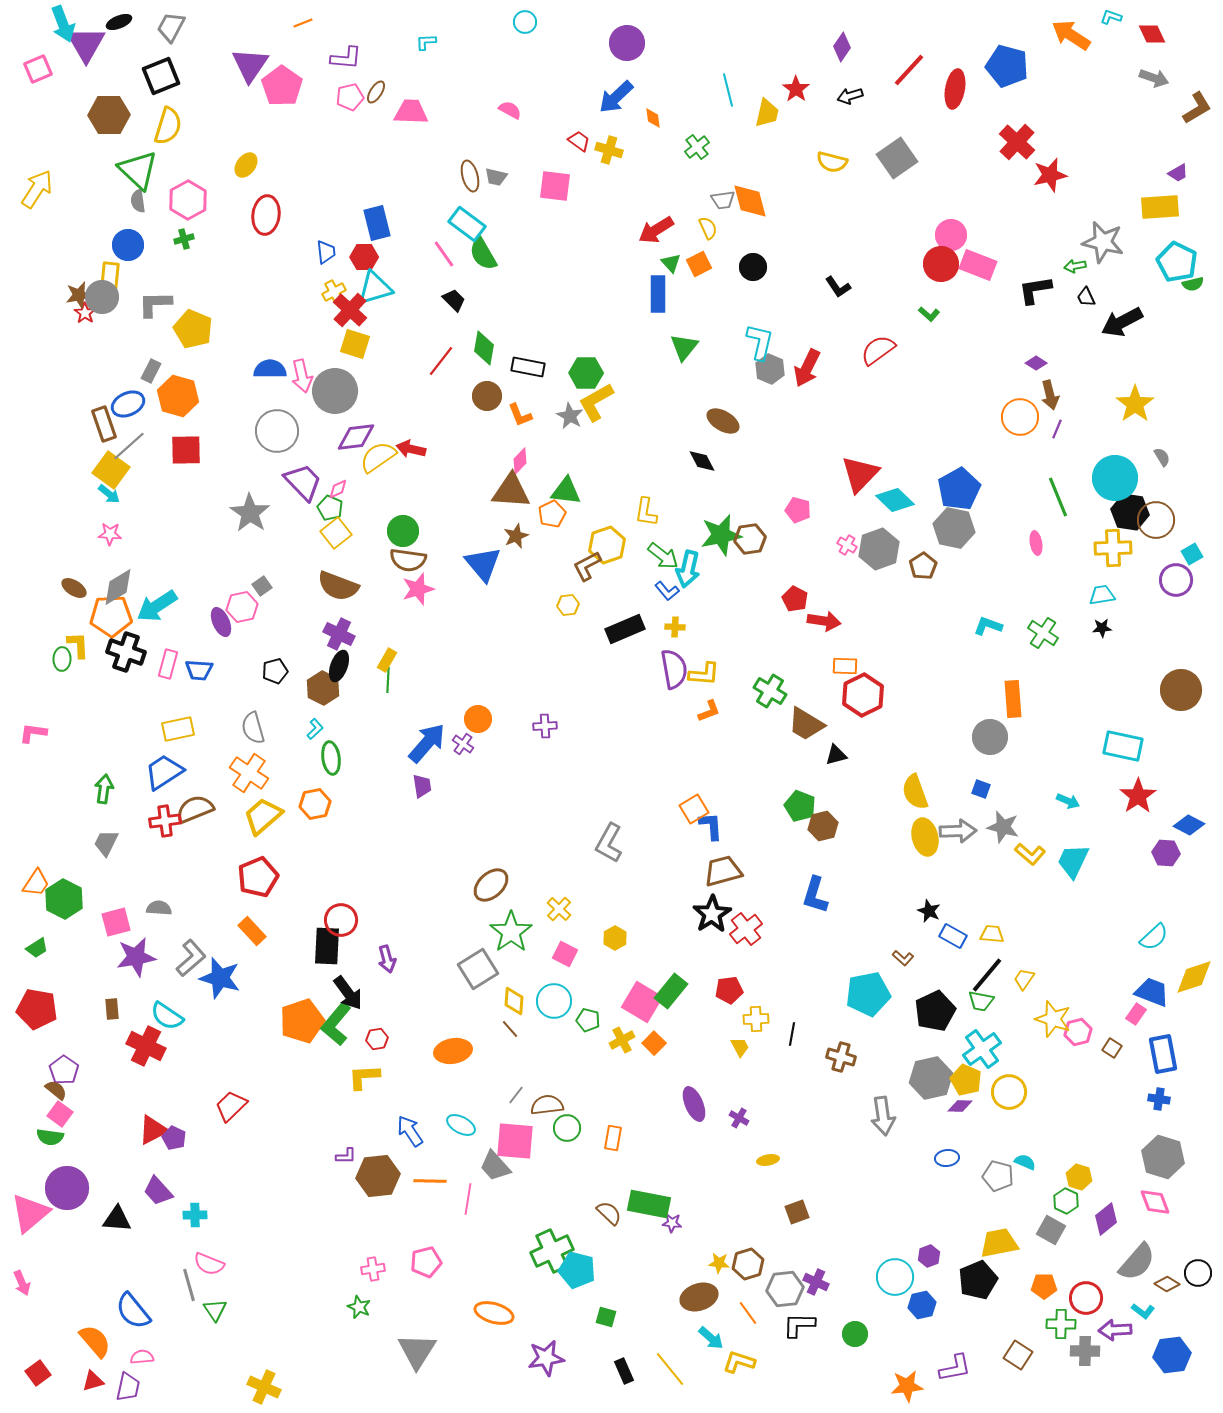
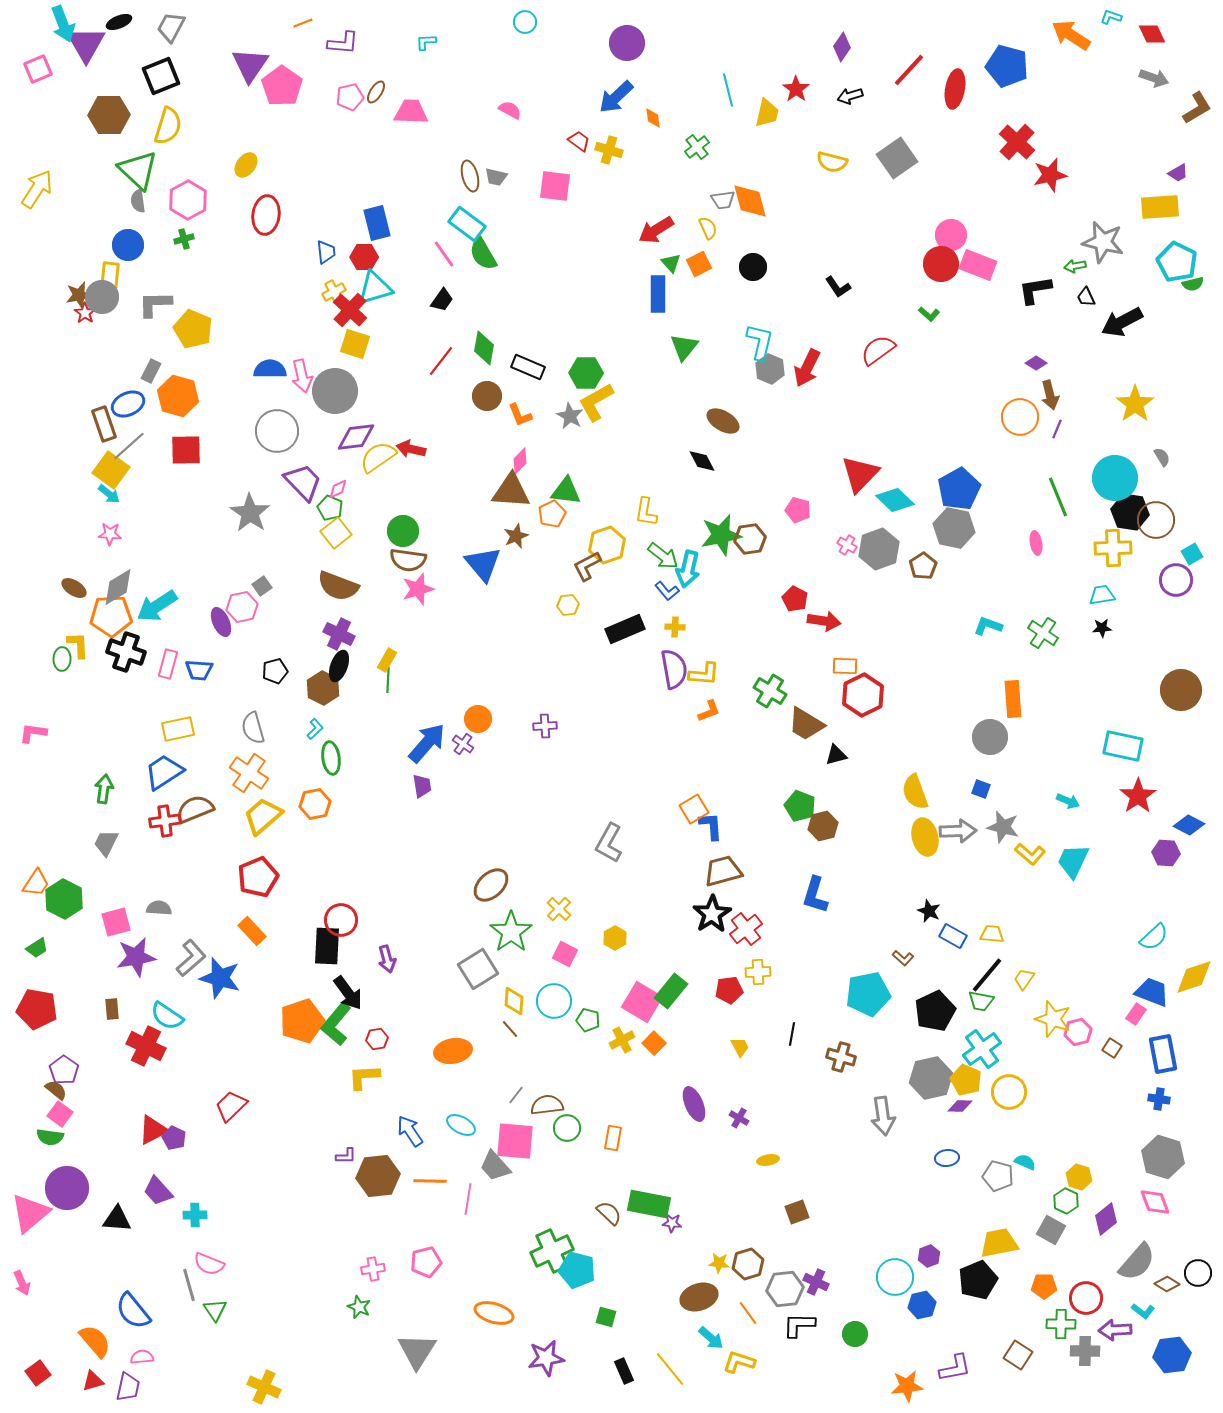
purple L-shape at (346, 58): moved 3 px left, 15 px up
black trapezoid at (454, 300): moved 12 px left; rotated 80 degrees clockwise
black rectangle at (528, 367): rotated 12 degrees clockwise
yellow cross at (756, 1019): moved 2 px right, 47 px up
